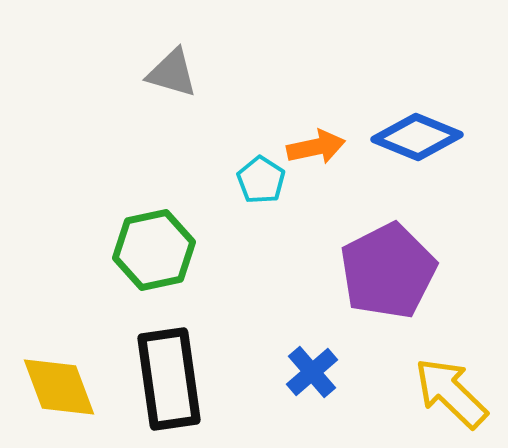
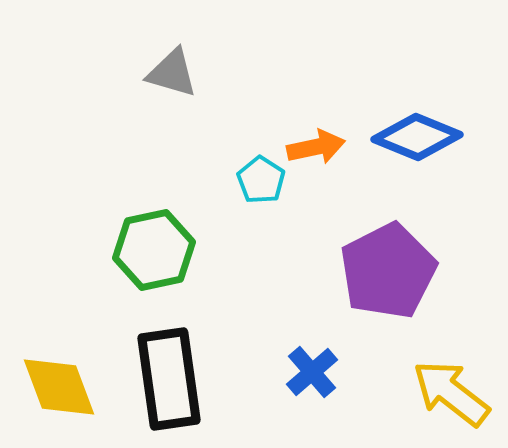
yellow arrow: rotated 6 degrees counterclockwise
